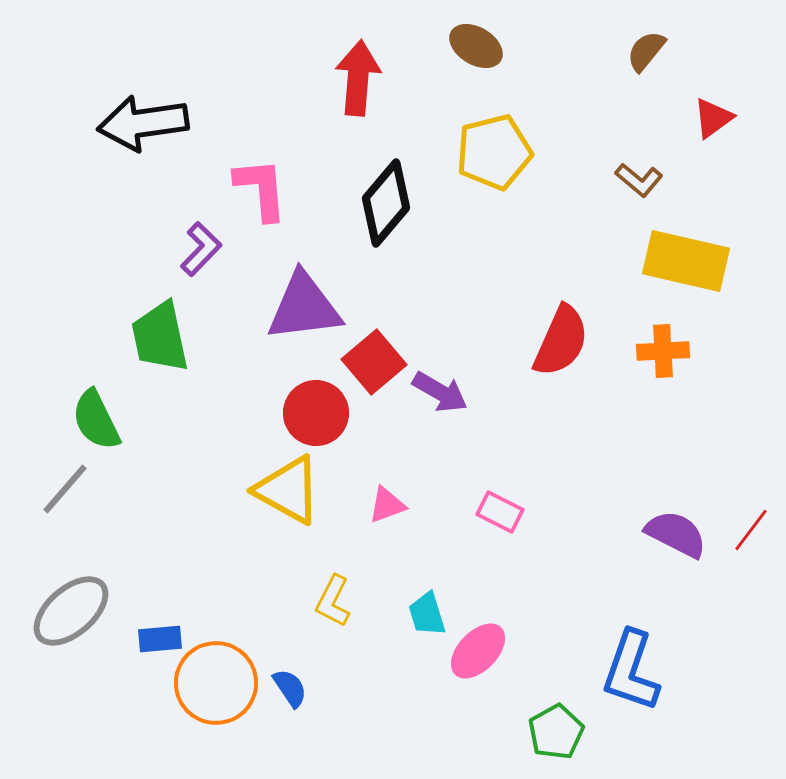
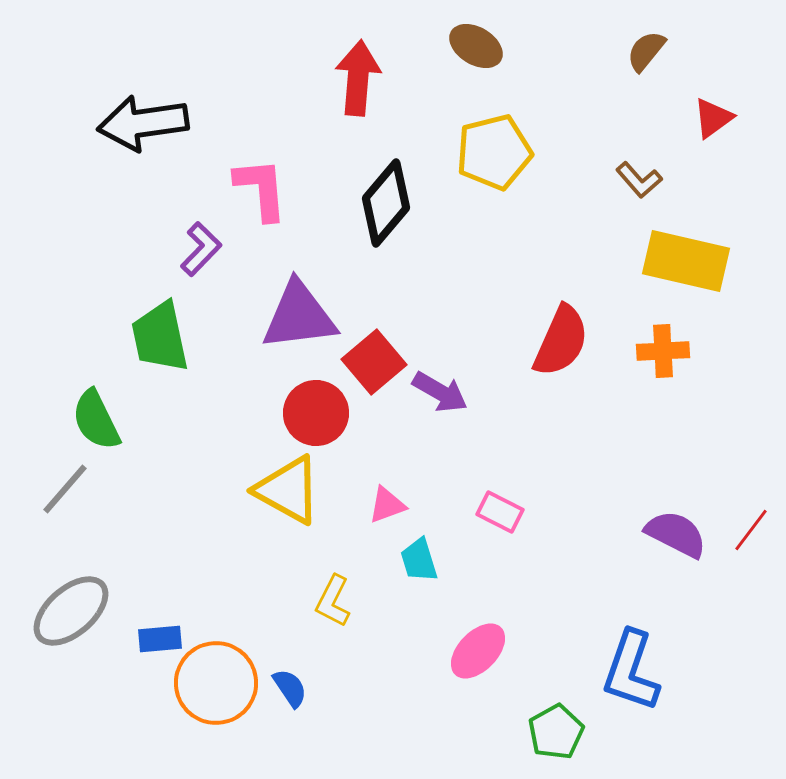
brown L-shape: rotated 9 degrees clockwise
purple triangle: moved 5 px left, 9 px down
cyan trapezoid: moved 8 px left, 54 px up
